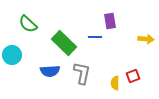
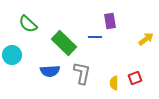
yellow arrow: rotated 42 degrees counterclockwise
red square: moved 2 px right, 2 px down
yellow semicircle: moved 1 px left
